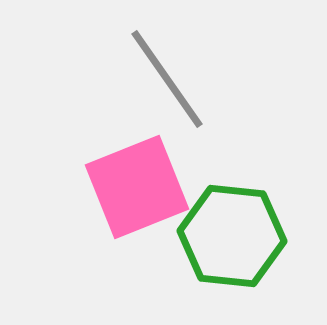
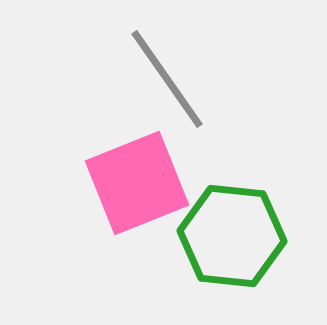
pink square: moved 4 px up
